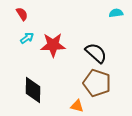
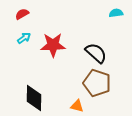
red semicircle: rotated 88 degrees counterclockwise
cyan arrow: moved 3 px left
black diamond: moved 1 px right, 8 px down
